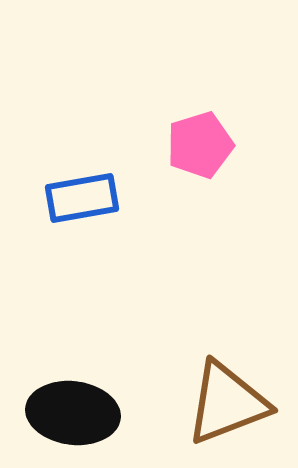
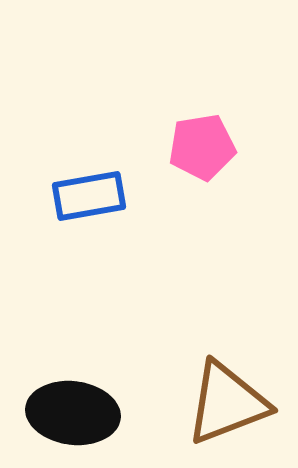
pink pentagon: moved 2 px right, 2 px down; rotated 8 degrees clockwise
blue rectangle: moved 7 px right, 2 px up
